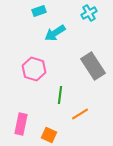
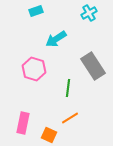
cyan rectangle: moved 3 px left
cyan arrow: moved 1 px right, 6 px down
green line: moved 8 px right, 7 px up
orange line: moved 10 px left, 4 px down
pink rectangle: moved 2 px right, 1 px up
